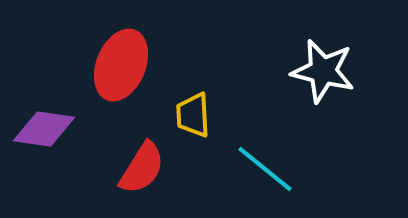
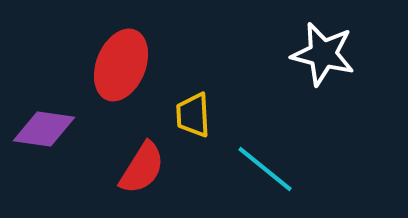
white star: moved 17 px up
